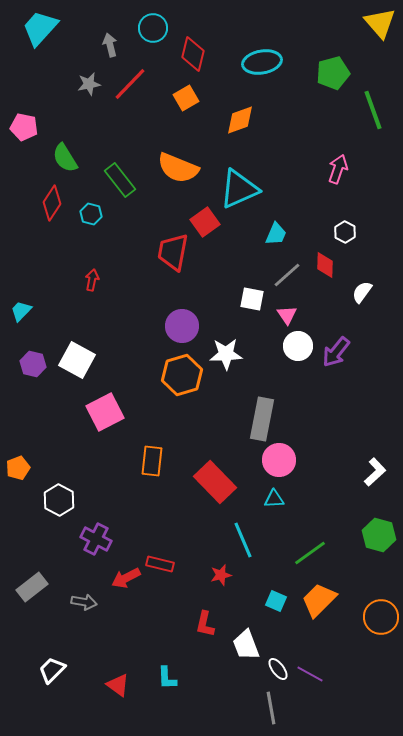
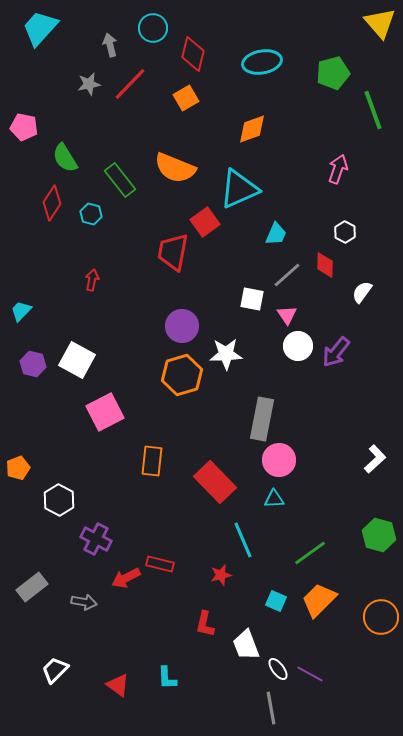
orange diamond at (240, 120): moved 12 px right, 9 px down
orange semicircle at (178, 168): moved 3 px left
white L-shape at (375, 472): moved 13 px up
white trapezoid at (52, 670): moved 3 px right
